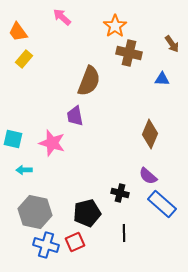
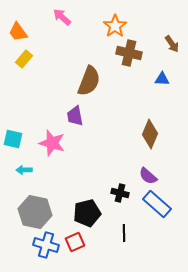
blue rectangle: moved 5 px left
